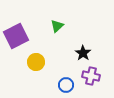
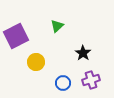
purple cross: moved 4 px down; rotated 30 degrees counterclockwise
blue circle: moved 3 px left, 2 px up
